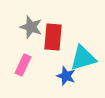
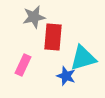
gray star: moved 3 px right, 10 px up; rotated 30 degrees counterclockwise
